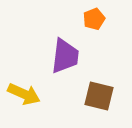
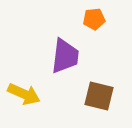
orange pentagon: rotated 15 degrees clockwise
